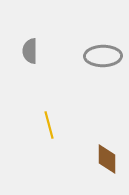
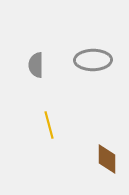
gray semicircle: moved 6 px right, 14 px down
gray ellipse: moved 10 px left, 4 px down
